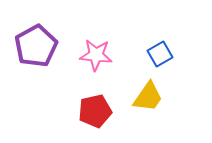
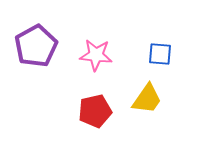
blue square: rotated 35 degrees clockwise
yellow trapezoid: moved 1 px left, 2 px down
